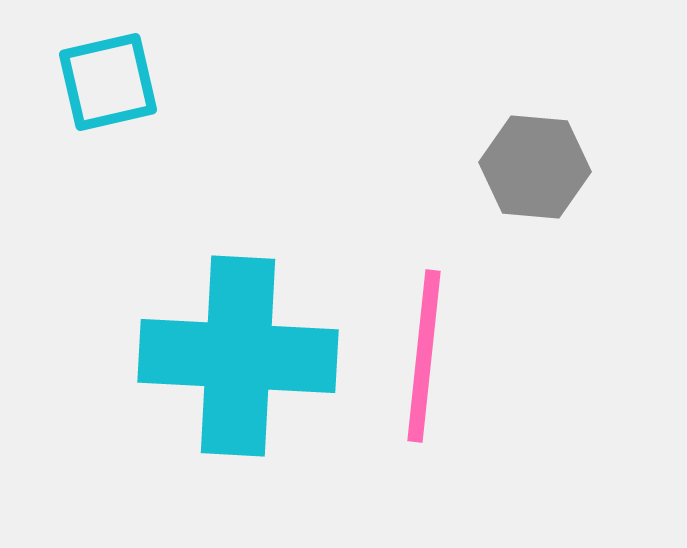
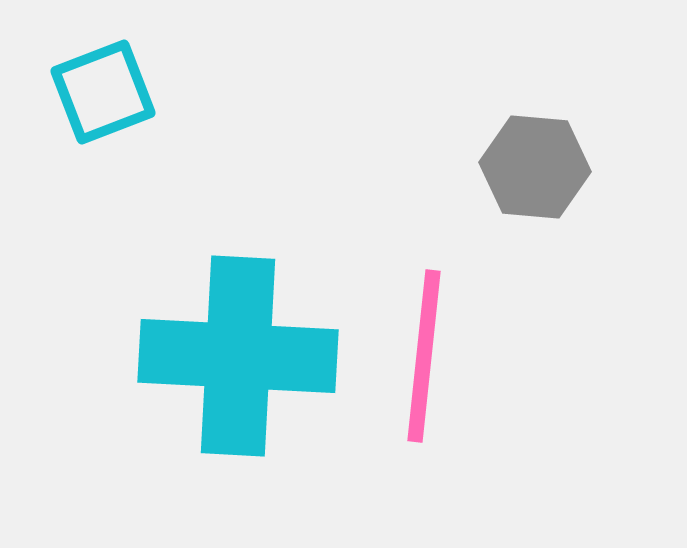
cyan square: moved 5 px left, 10 px down; rotated 8 degrees counterclockwise
